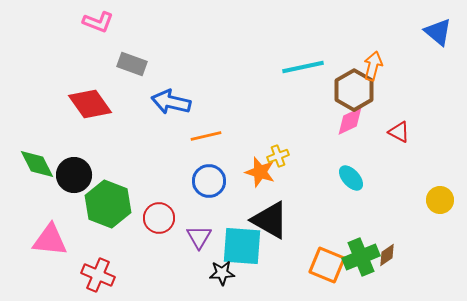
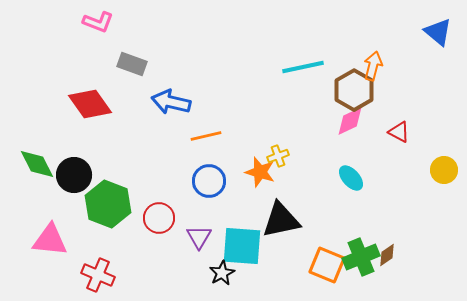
yellow circle: moved 4 px right, 30 px up
black triangle: moved 11 px right; rotated 42 degrees counterclockwise
black star: rotated 25 degrees counterclockwise
